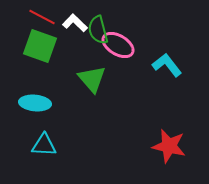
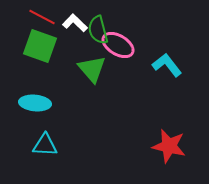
green triangle: moved 10 px up
cyan triangle: moved 1 px right
